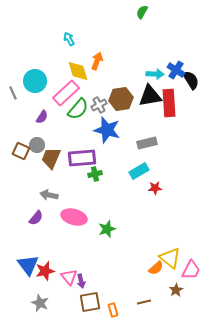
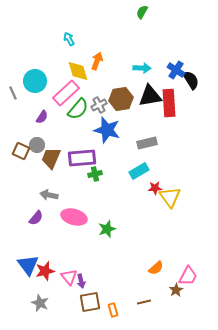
cyan arrow at (155, 74): moved 13 px left, 6 px up
yellow triangle at (170, 258): moved 61 px up; rotated 15 degrees clockwise
pink trapezoid at (191, 270): moved 3 px left, 6 px down
